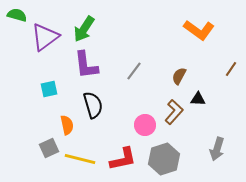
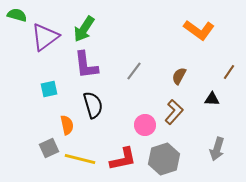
brown line: moved 2 px left, 3 px down
black triangle: moved 14 px right
